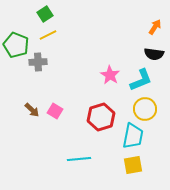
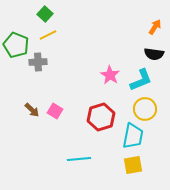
green square: rotated 14 degrees counterclockwise
